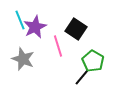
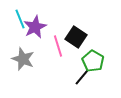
cyan line: moved 1 px up
black square: moved 8 px down
